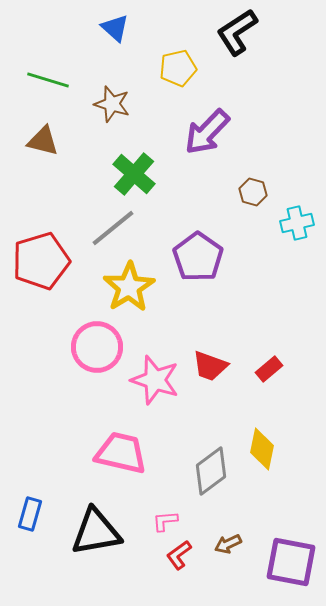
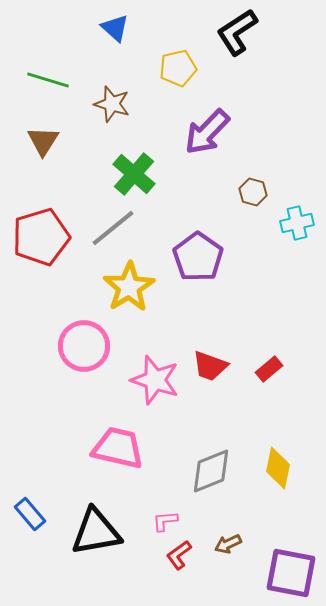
brown triangle: rotated 48 degrees clockwise
red pentagon: moved 24 px up
pink circle: moved 13 px left, 1 px up
yellow diamond: moved 16 px right, 19 px down
pink trapezoid: moved 3 px left, 5 px up
gray diamond: rotated 15 degrees clockwise
blue rectangle: rotated 56 degrees counterclockwise
purple square: moved 11 px down
